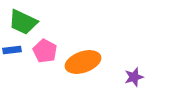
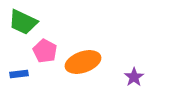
blue rectangle: moved 7 px right, 24 px down
purple star: rotated 18 degrees counterclockwise
